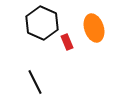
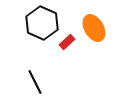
orange ellipse: rotated 12 degrees counterclockwise
red rectangle: rotated 70 degrees clockwise
